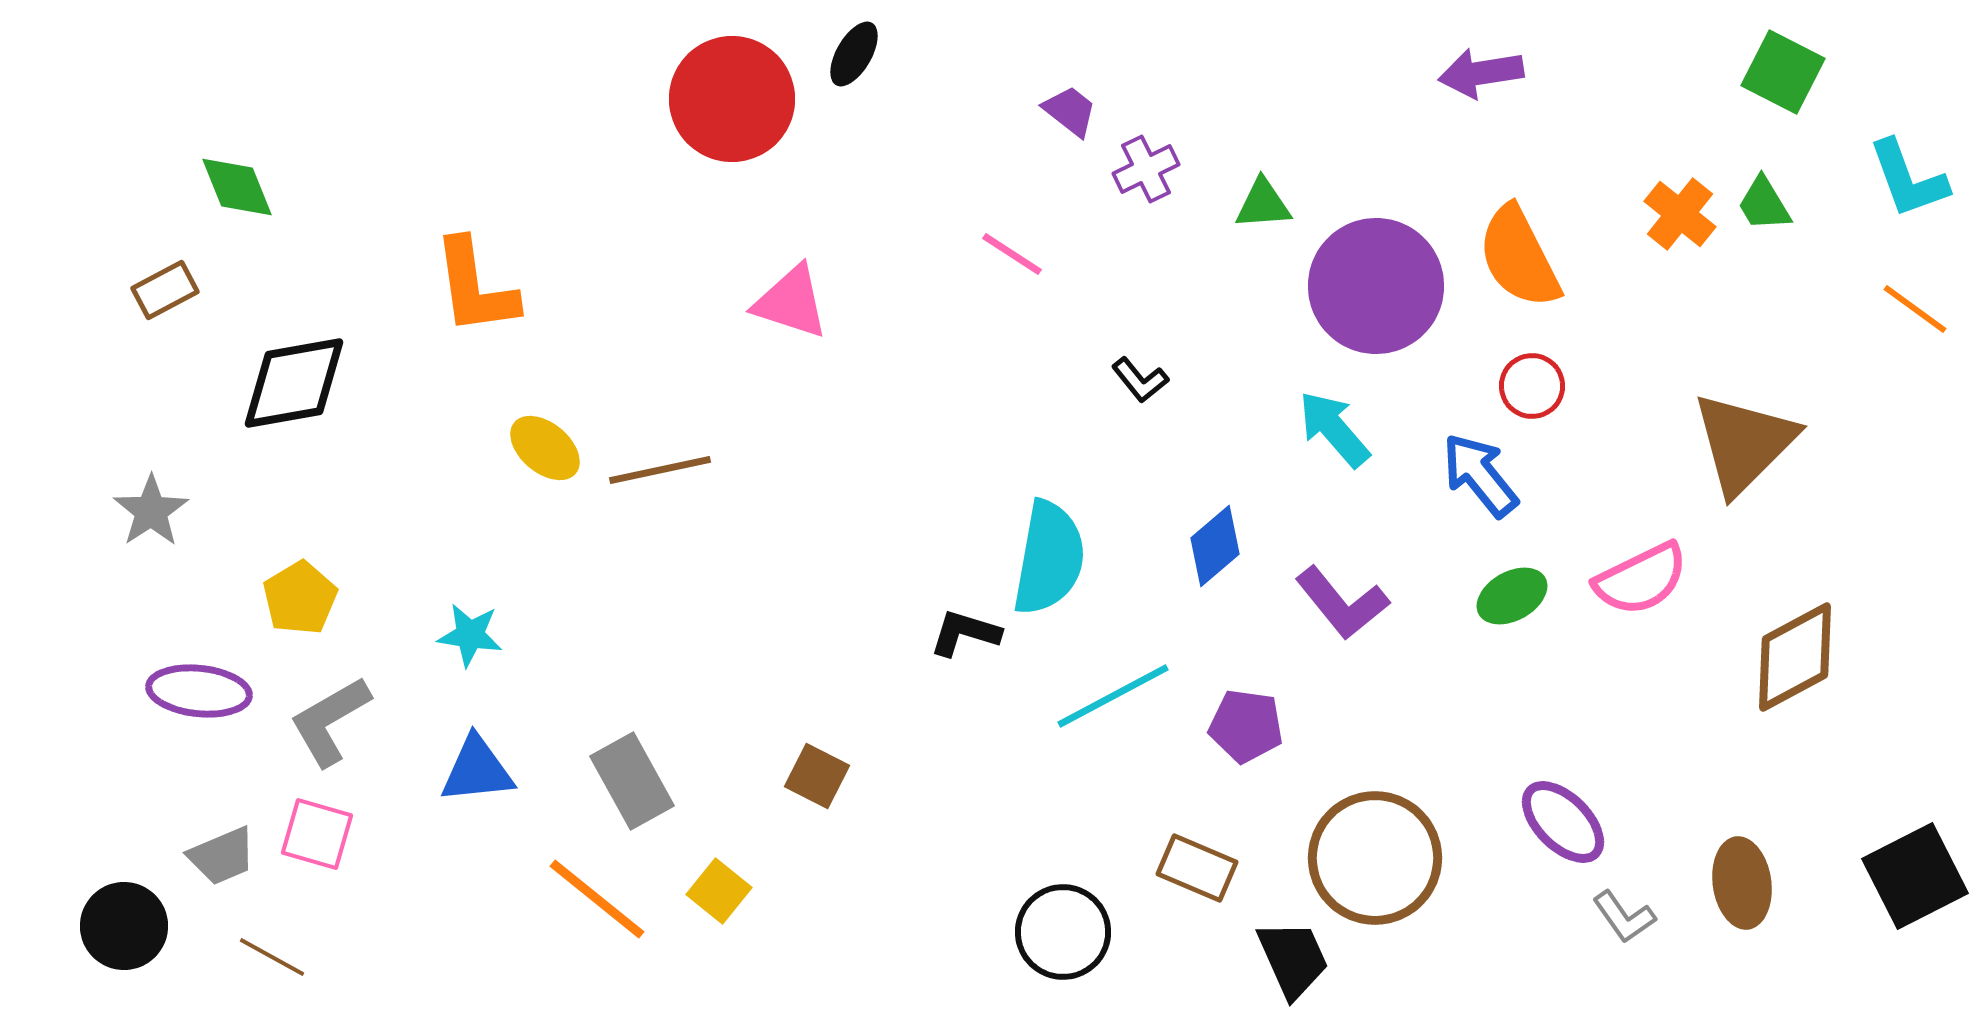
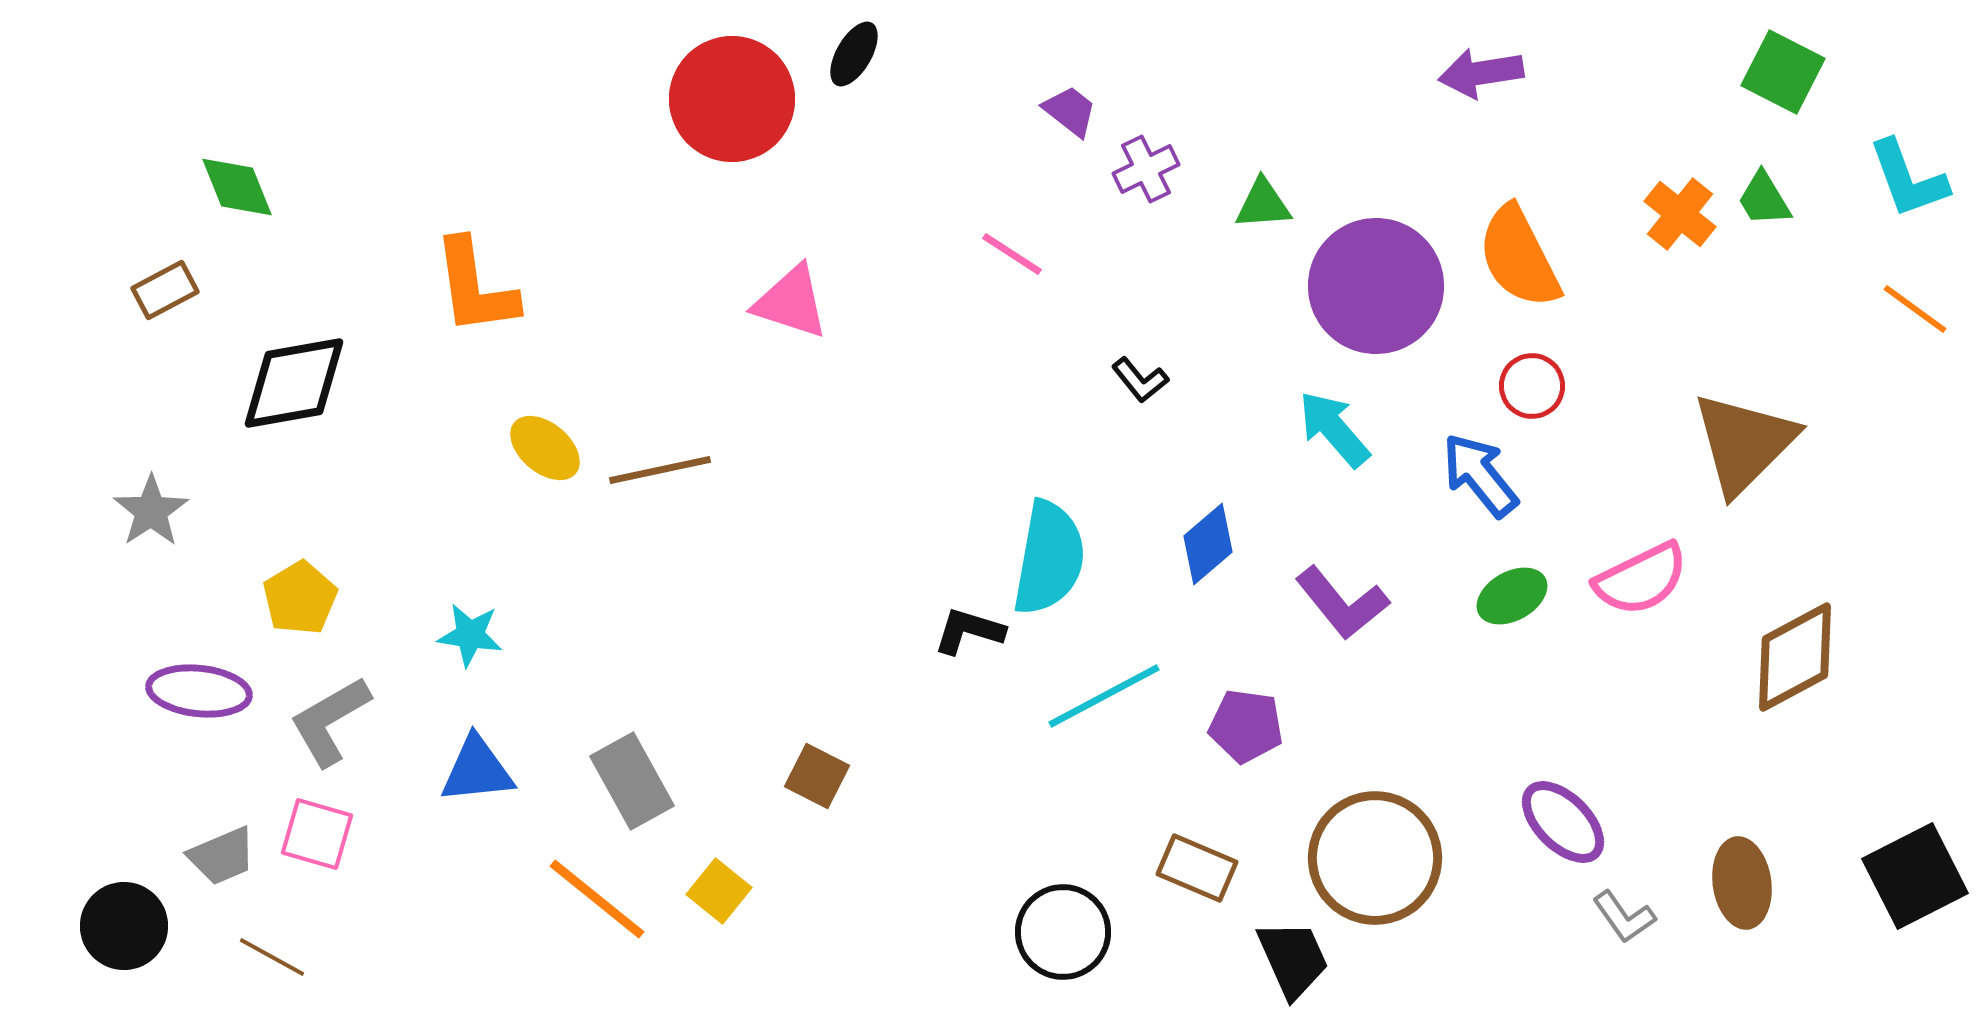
green trapezoid at (1764, 204): moved 5 px up
blue diamond at (1215, 546): moved 7 px left, 2 px up
black L-shape at (965, 633): moved 4 px right, 2 px up
cyan line at (1113, 696): moved 9 px left
